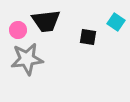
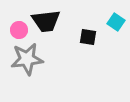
pink circle: moved 1 px right
